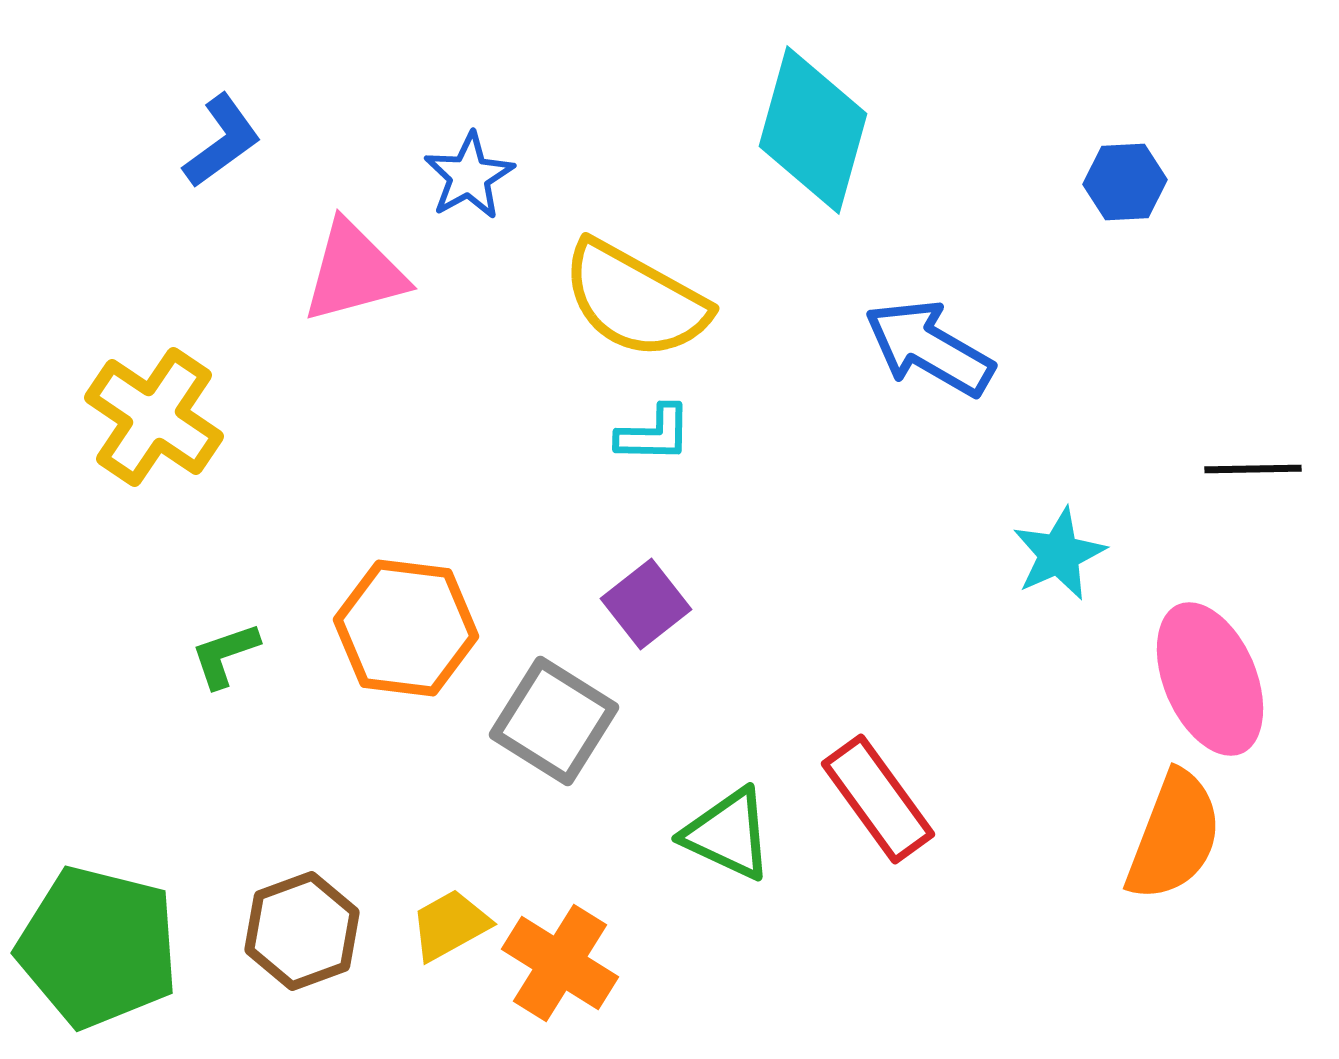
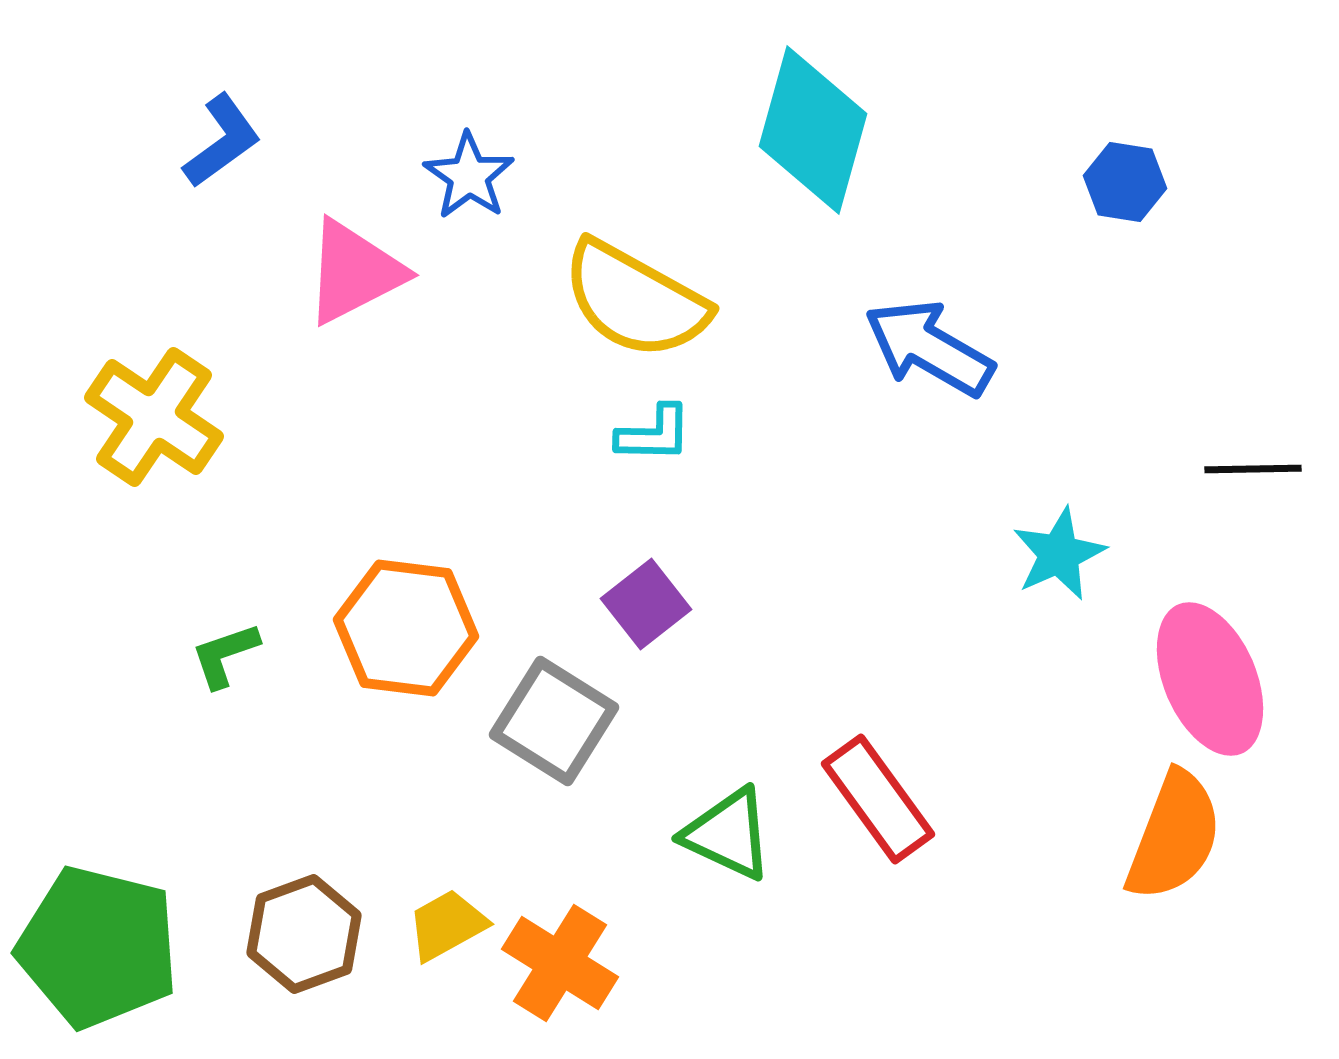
blue star: rotated 8 degrees counterclockwise
blue hexagon: rotated 12 degrees clockwise
pink triangle: rotated 12 degrees counterclockwise
yellow trapezoid: moved 3 px left
brown hexagon: moved 2 px right, 3 px down
